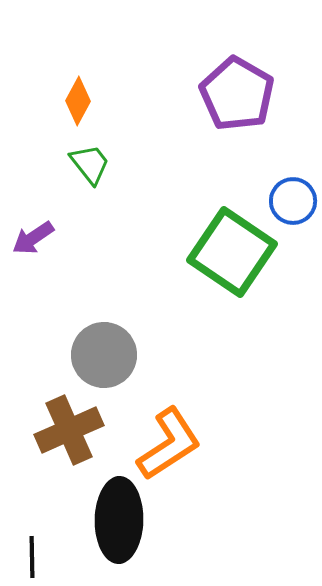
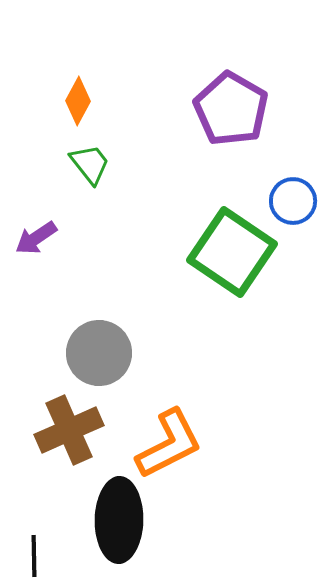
purple pentagon: moved 6 px left, 15 px down
purple arrow: moved 3 px right
gray circle: moved 5 px left, 2 px up
orange L-shape: rotated 6 degrees clockwise
black line: moved 2 px right, 1 px up
